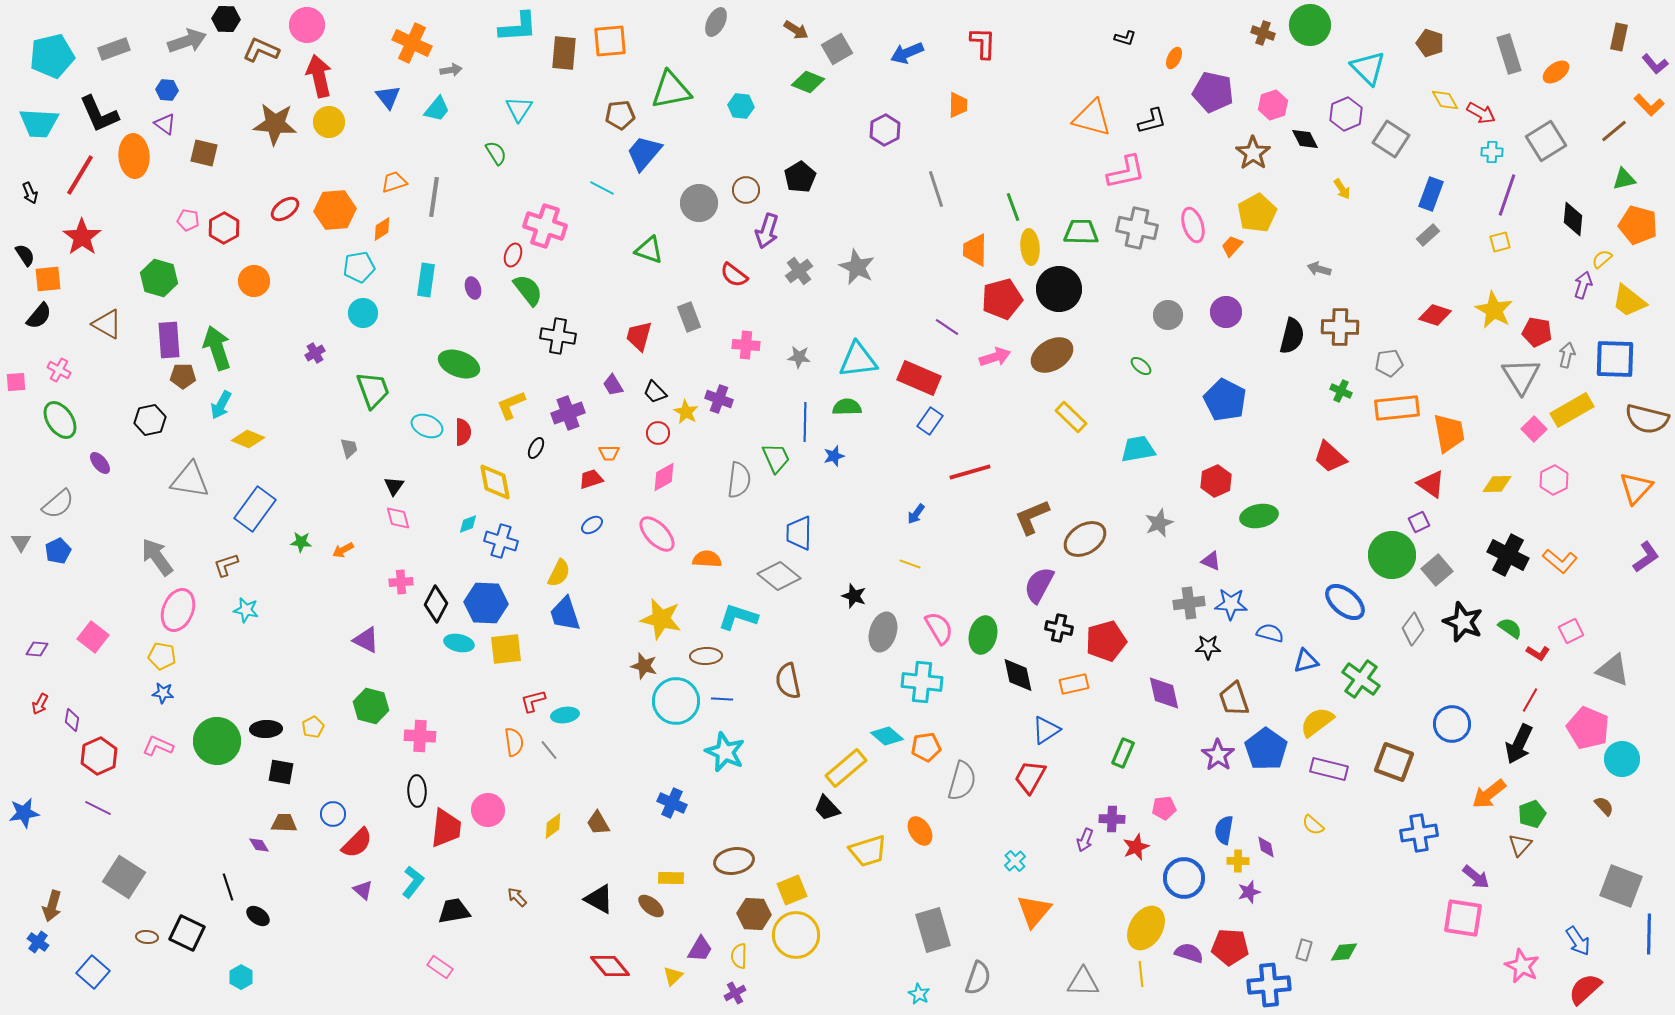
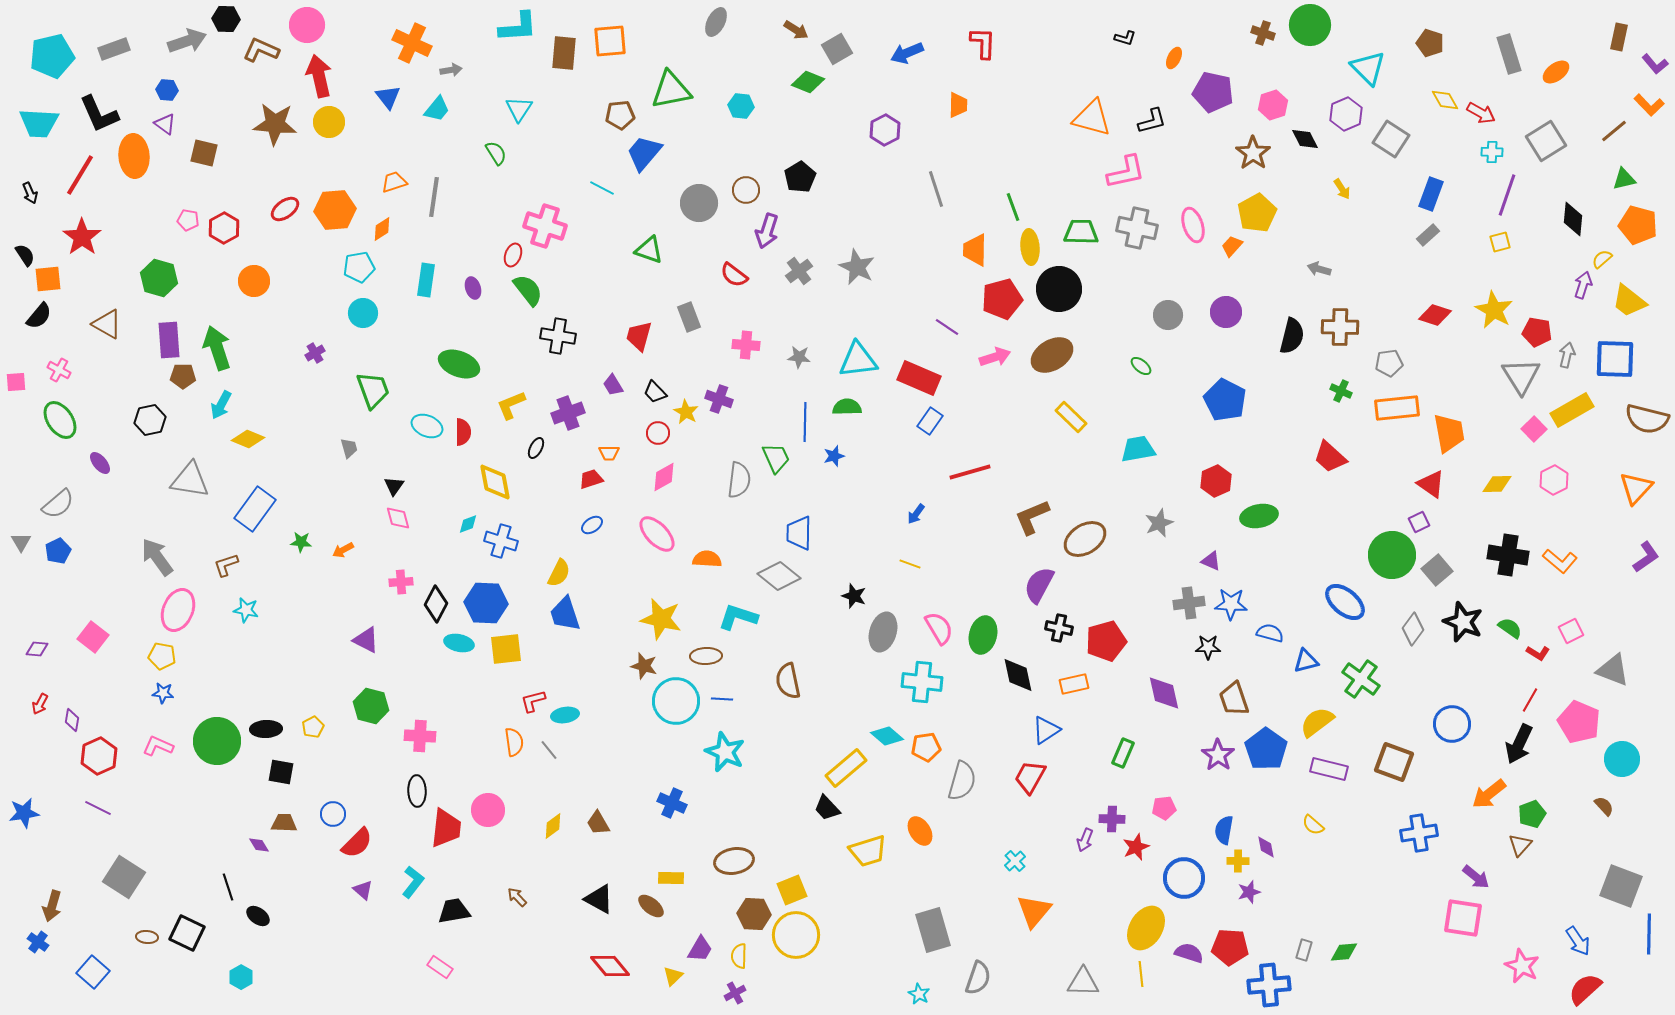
black cross at (1508, 555): rotated 18 degrees counterclockwise
pink pentagon at (1588, 728): moved 9 px left, 6 px up
